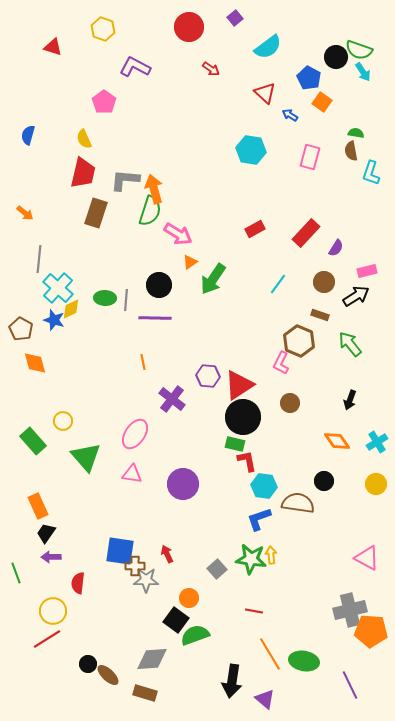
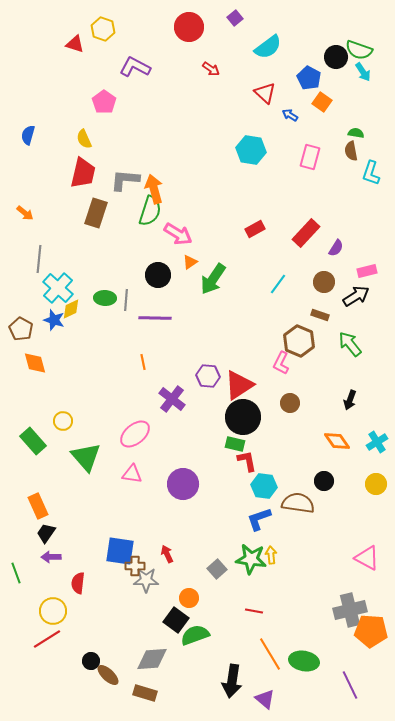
red triangle at (53, 47): moved 22 px right, 3 px up
black circle at (159, 285): moved 1 px left, 10 px up
pink ellipse at (135, 434): rotated 16 degrees clockwise
black circle at (88, 664): moved 3 px right, 3 px up
